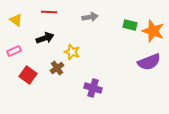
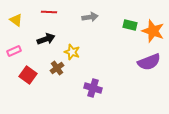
black arrow: moved 1 px right, 1 px down
